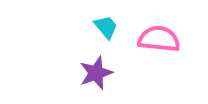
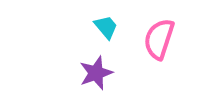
pink semicircle: rotated 78 degrees counterclockwise
